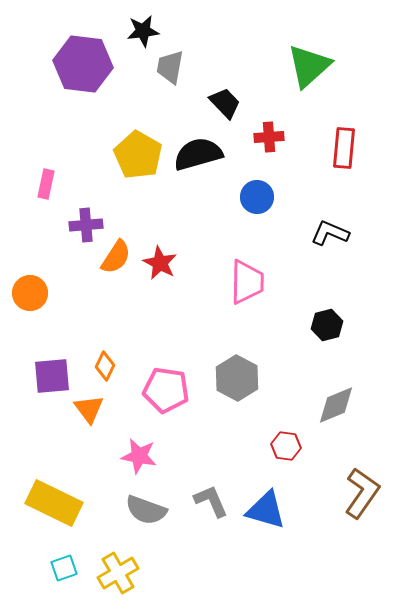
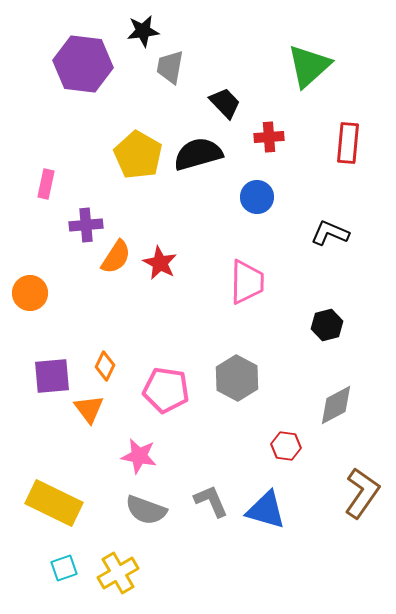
red rectangle: moved 4 px right, 5 px up
gray diamond: rotated 6 degrees counterclockwise
